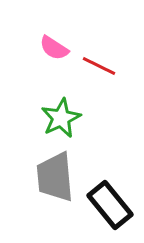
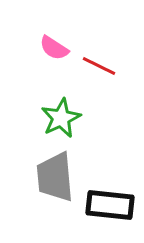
black rectangle: rotated 45 degrees counterclockwise
